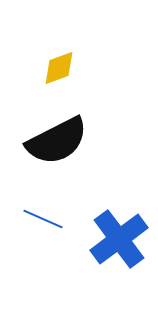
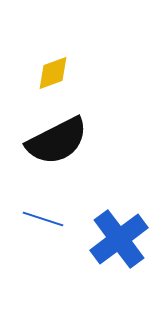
yellow diamond: moved 6 px left, 5 px down
blue line: rotated 6 degrees counterclockwise
